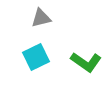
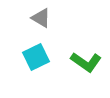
gray triangle: rotated 45 degrees clockwise
